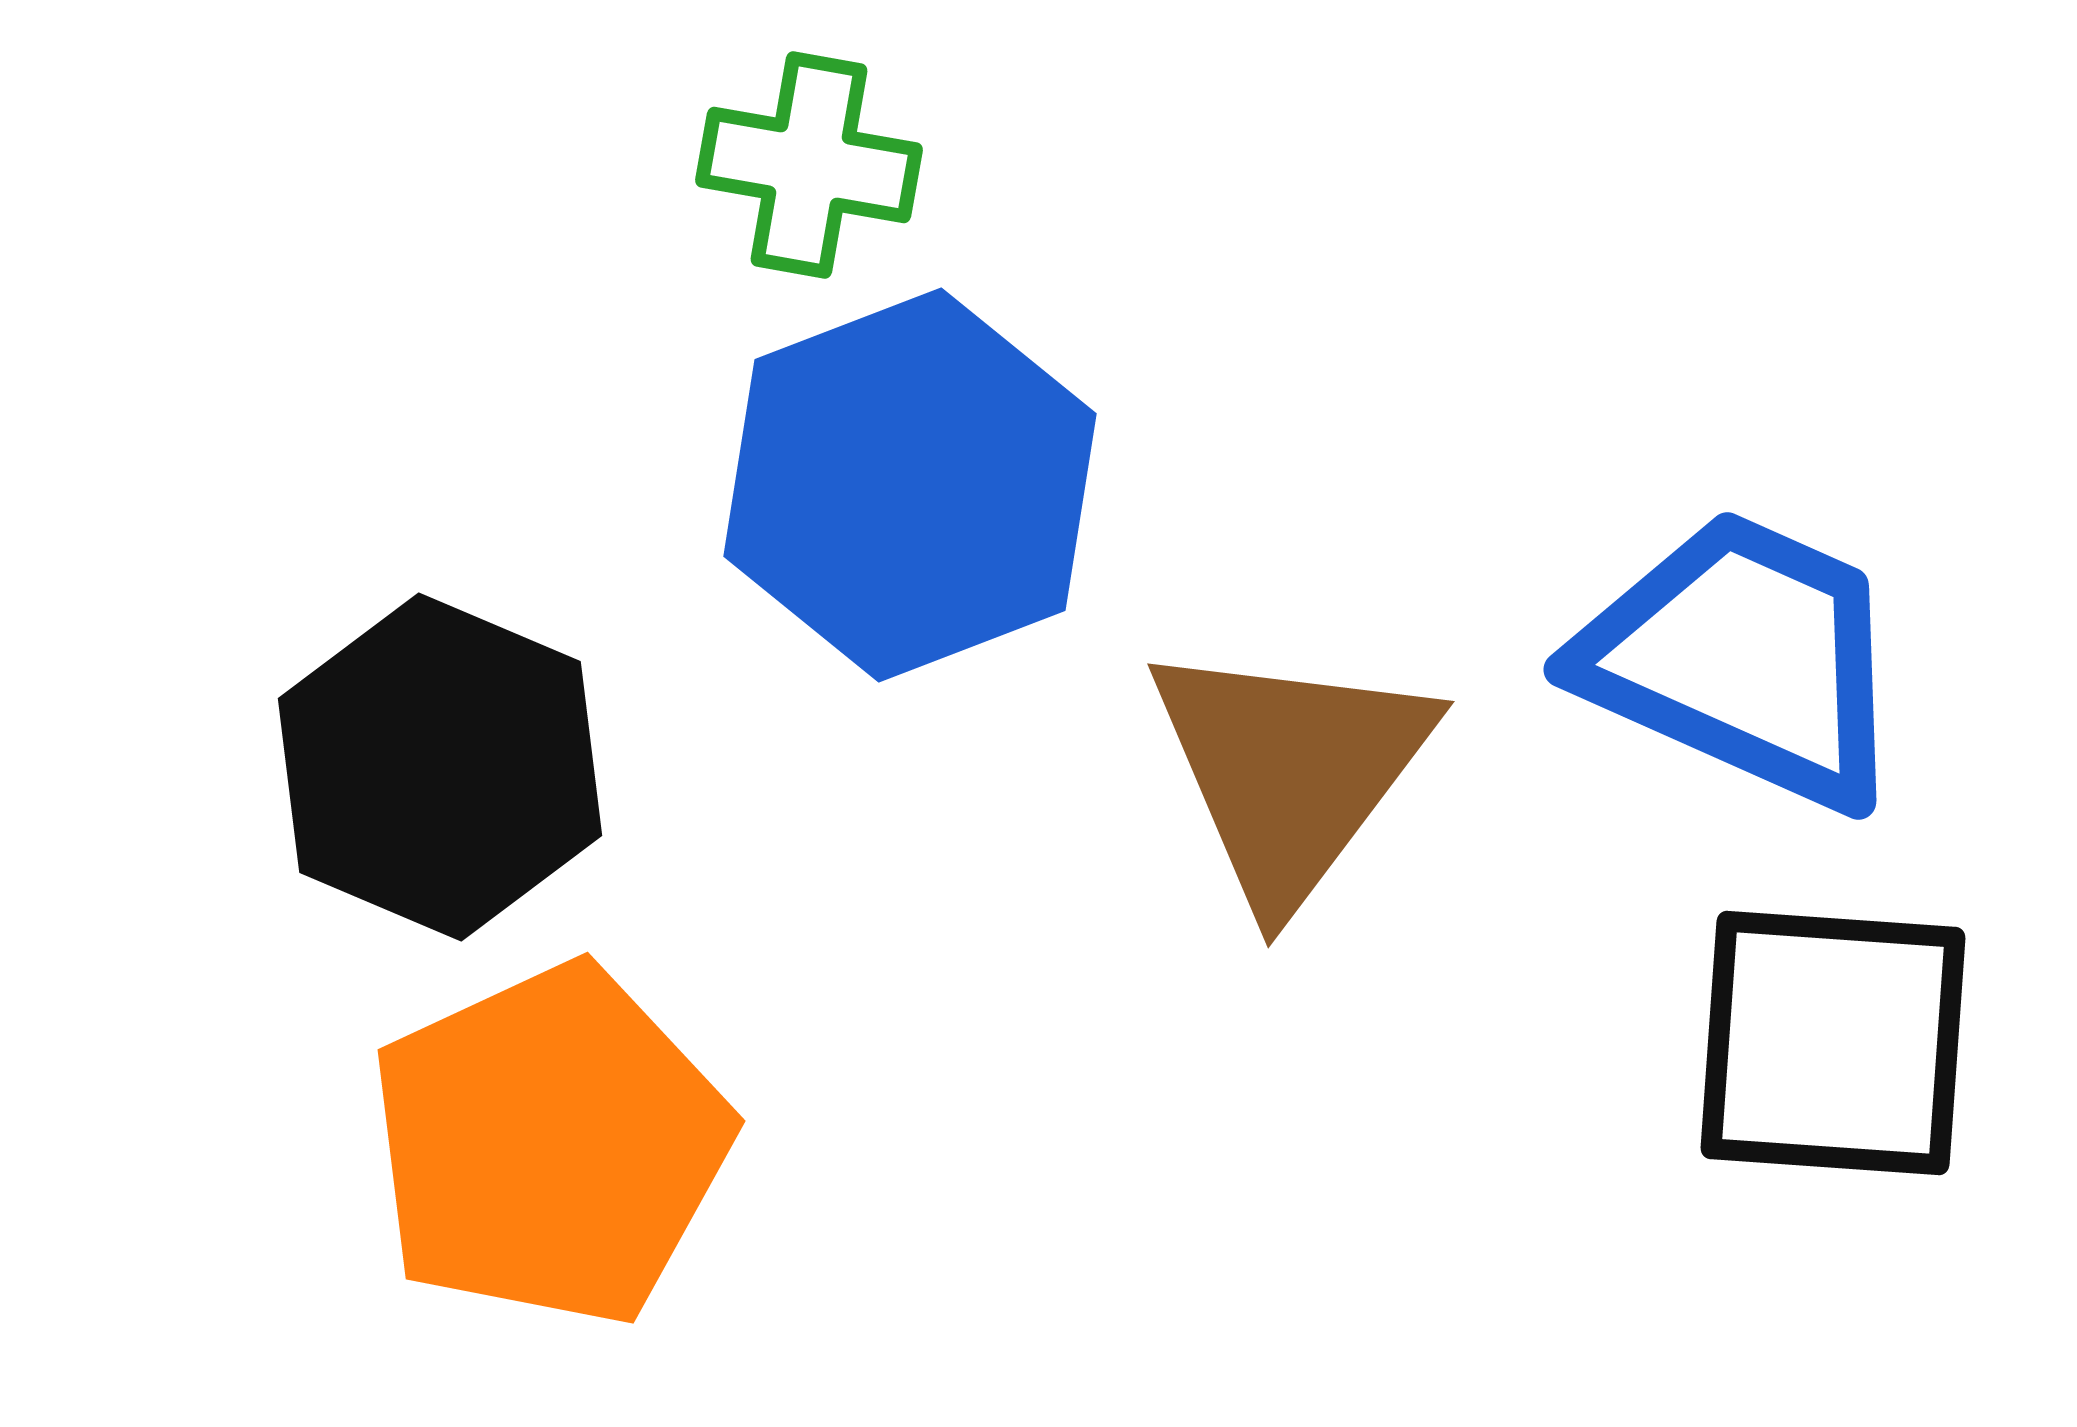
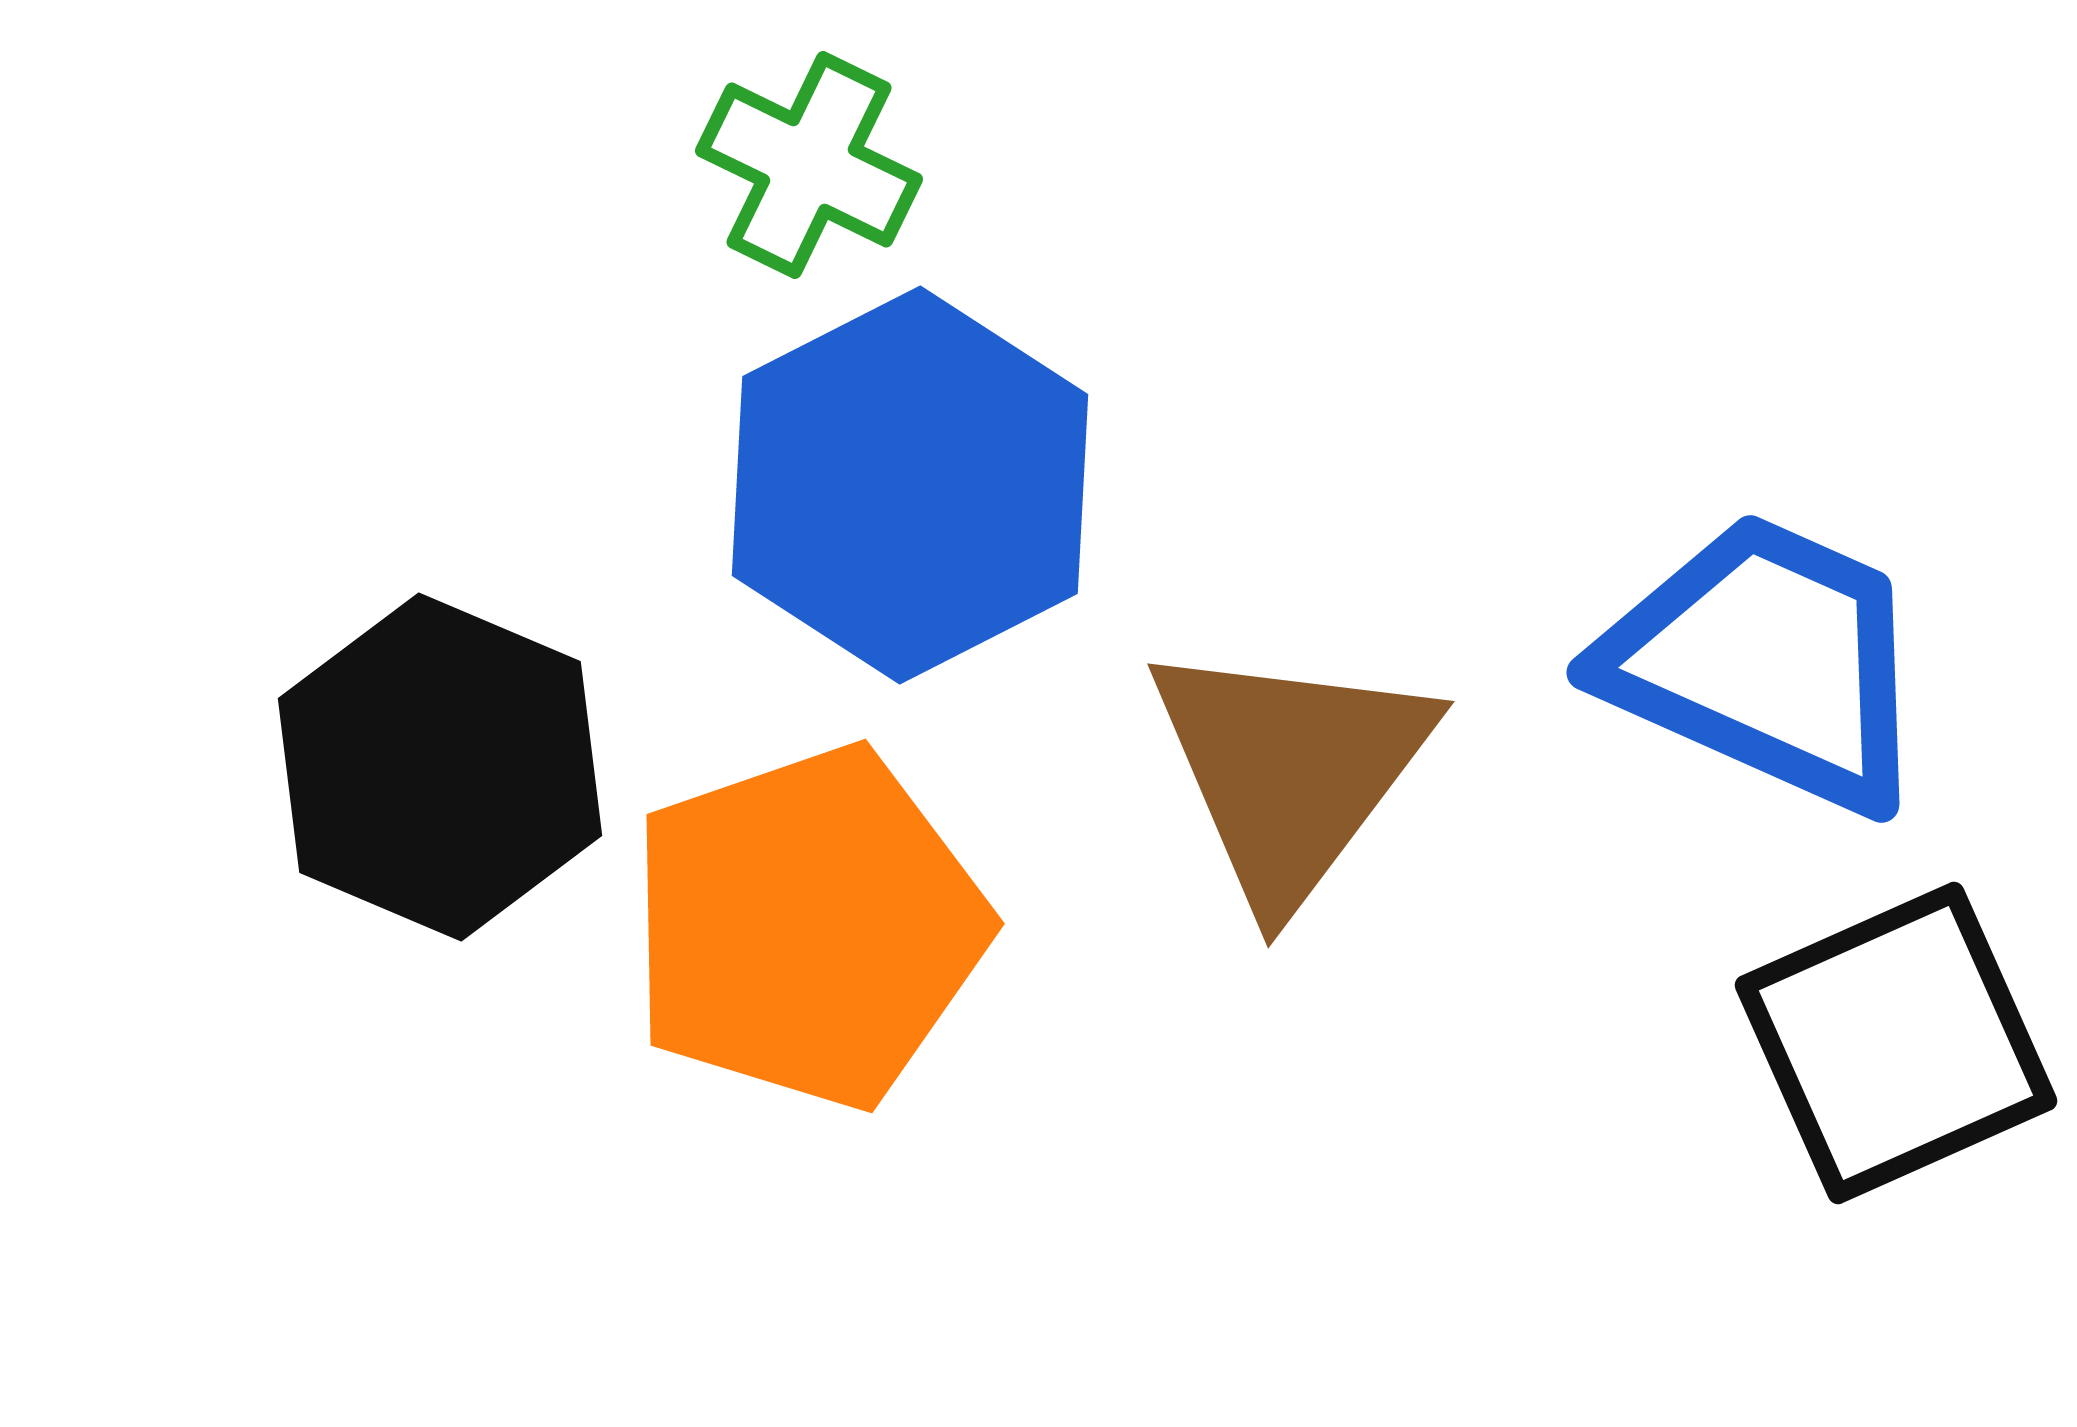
green cross: rotated 16 degrees clockwise
blue hexagon: rotated 6 degrees counterclockwise
blue trapezoid: moved 23 px right, 3 px down
black square: moved 63 px right; rotated 28 degrees counterclockwise
orange pentagon: moved 258 px right, 218 px up; rotated 6 degrees clockwise
